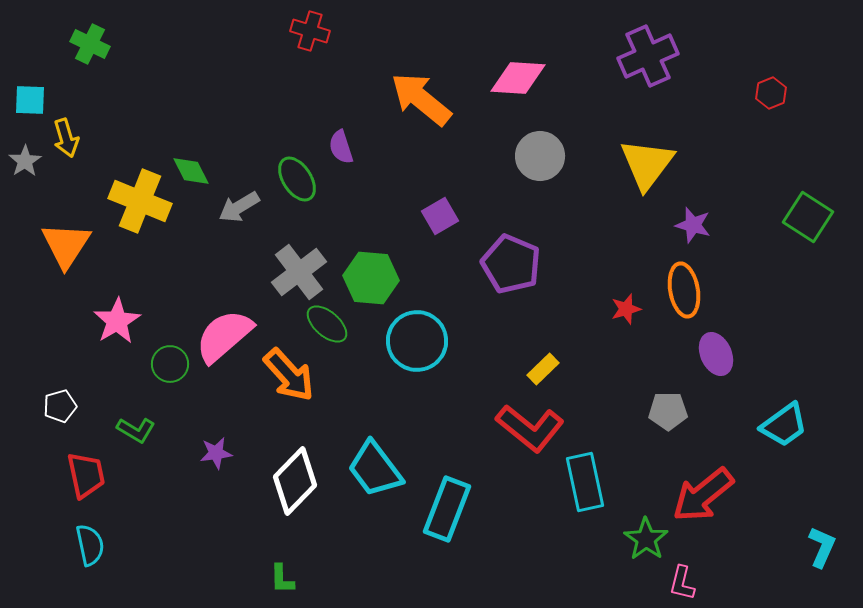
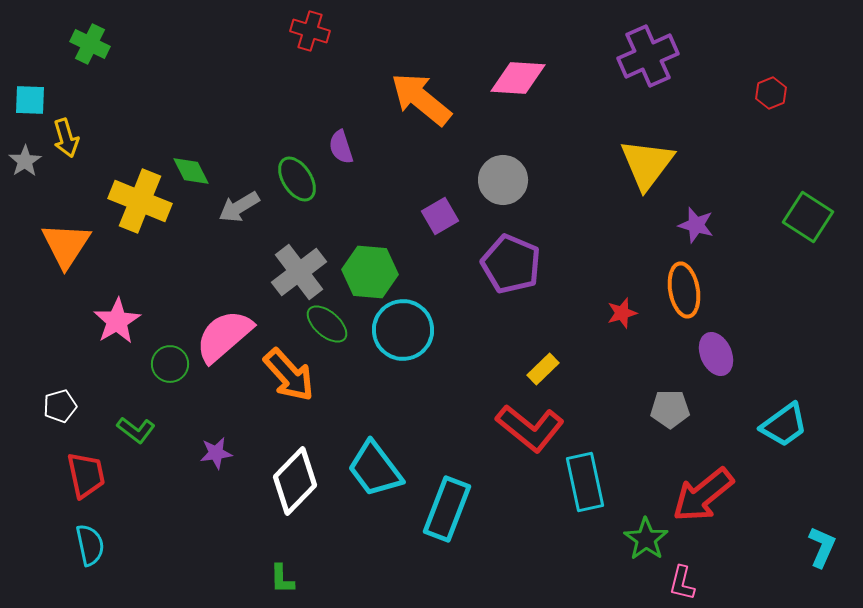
gray circle at (540, 156): moved 37 px left, 24 px down
purple star at (693, 225): moved 3 px right
green hexagon at (371, 278): moved 1 px left, 6 px up
red star at (626, 309): moved 4 px left, 4 px down
cyan circle at (417, 341): moved 14 px left, 11 px up
gray pentagon at (668, 411): moved 2 px right, 2 px up
green L-shape at (136, 430): rotated 6 degrees clockwise
